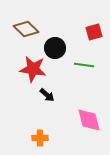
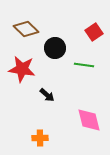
red square: rotated 18 degrees counterclockwise
red star: moved 11 px left
